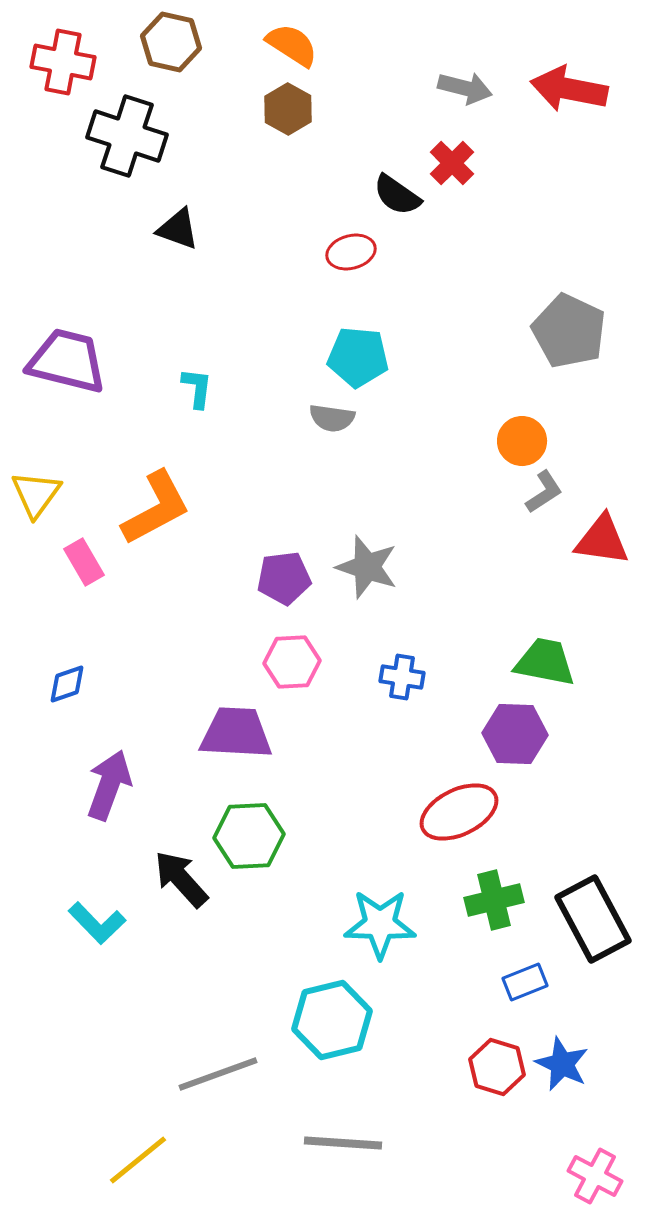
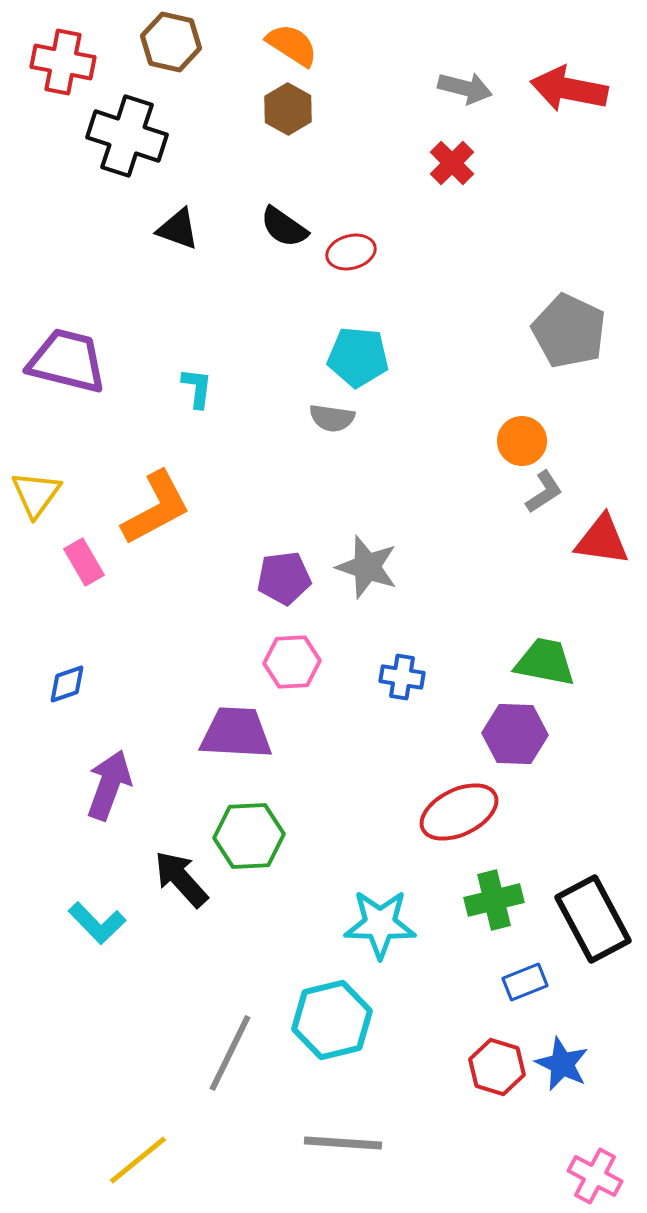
black semicircle at (397, 195): moved 113 px left, 32 px down
gray line at (218, 1074): moved 12 px right, 21 px up; rotated 44 degrees counterclockwise
